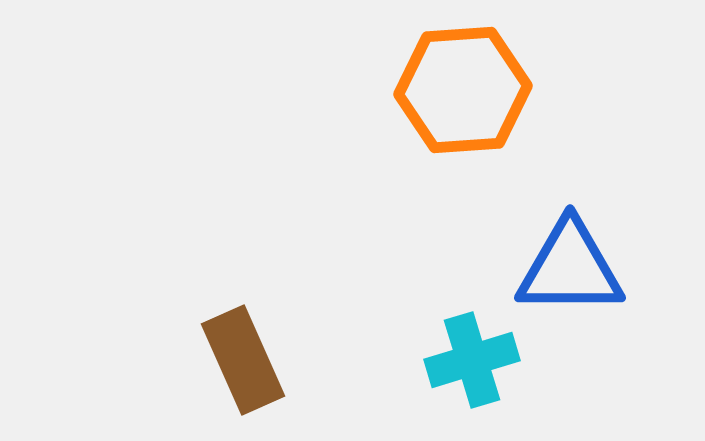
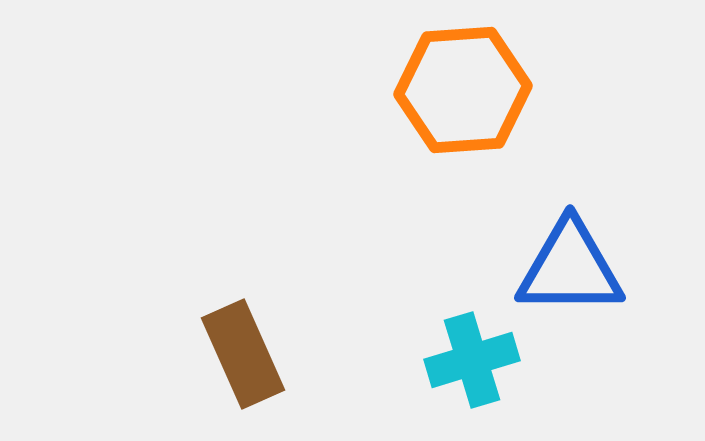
brown rectangle: moved 6 px up
